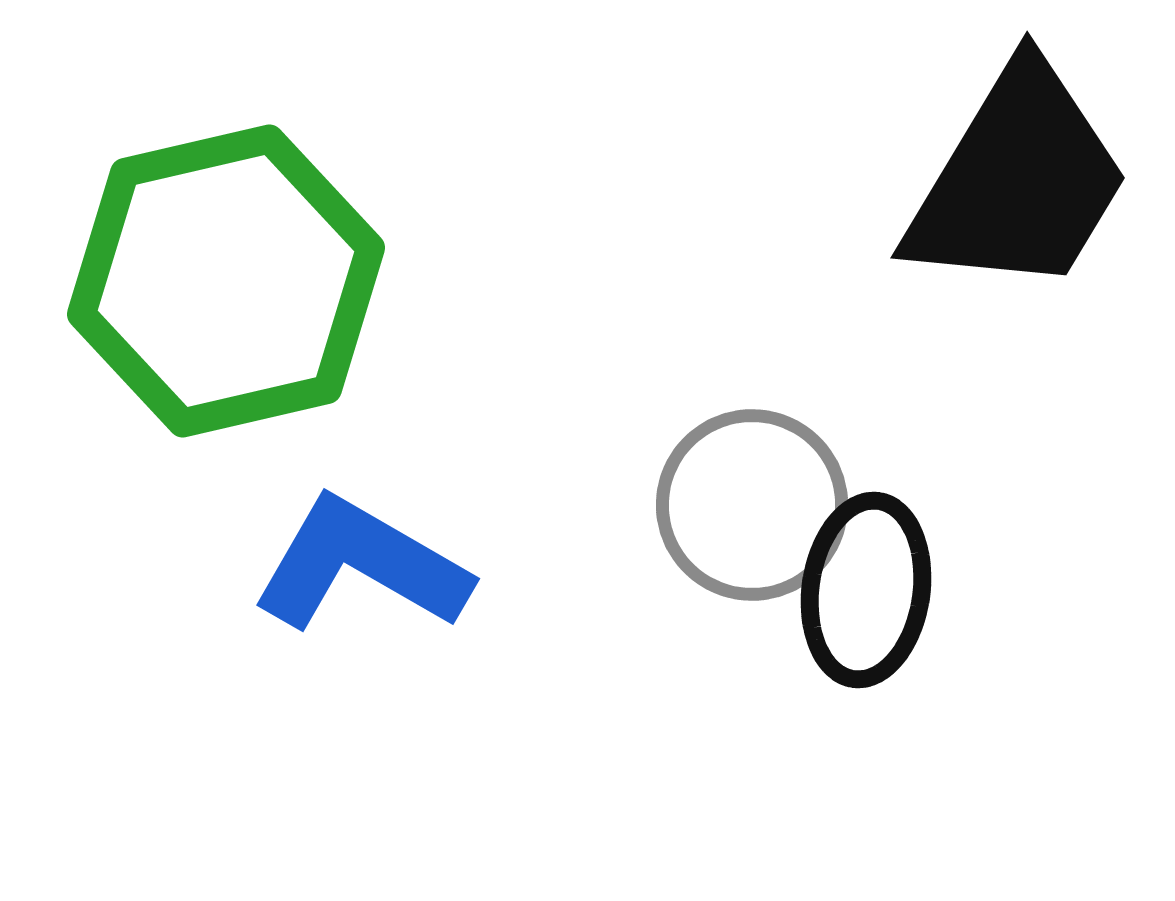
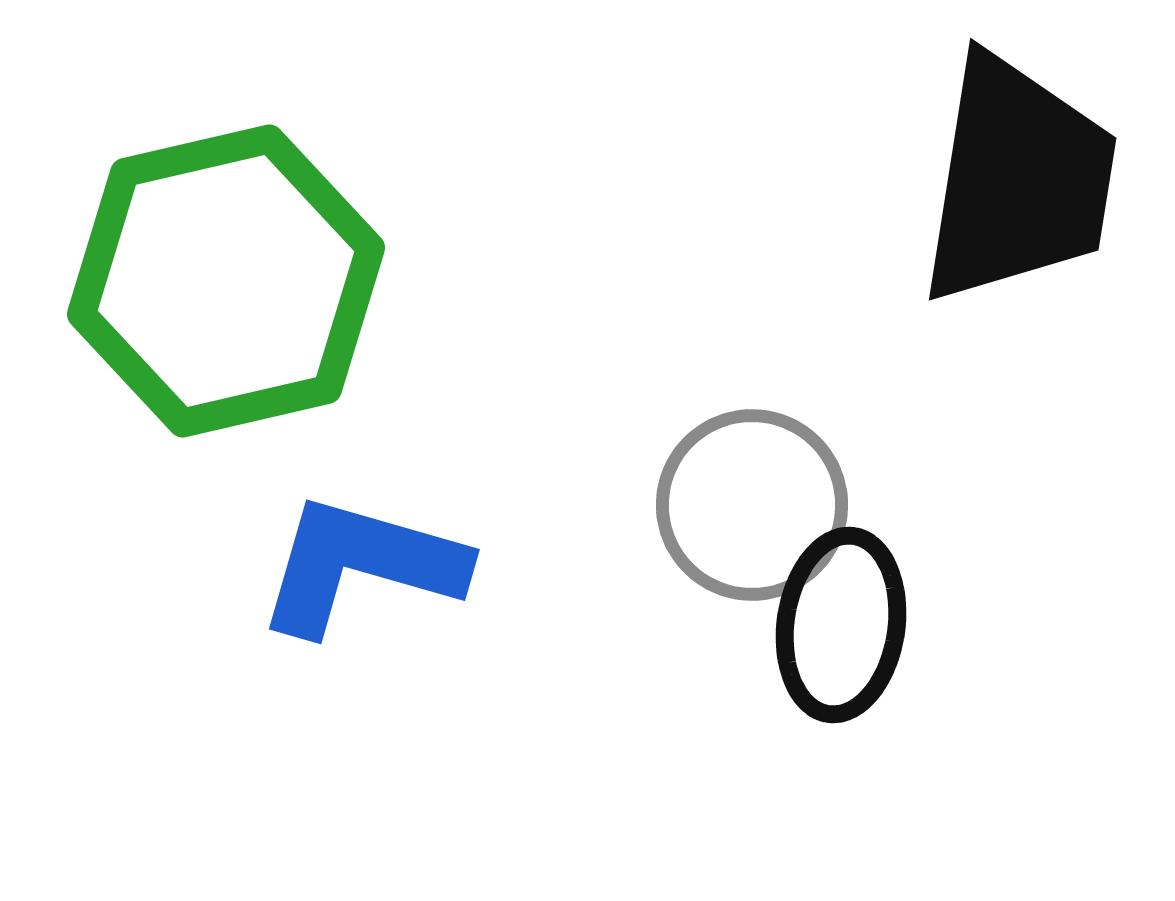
black trapezoid: rotated 22 degrees counterclockwise
blue L-shape: rotated 14 degrees counterclockwise
black ellipse: moved 25 px left, 35 px down
